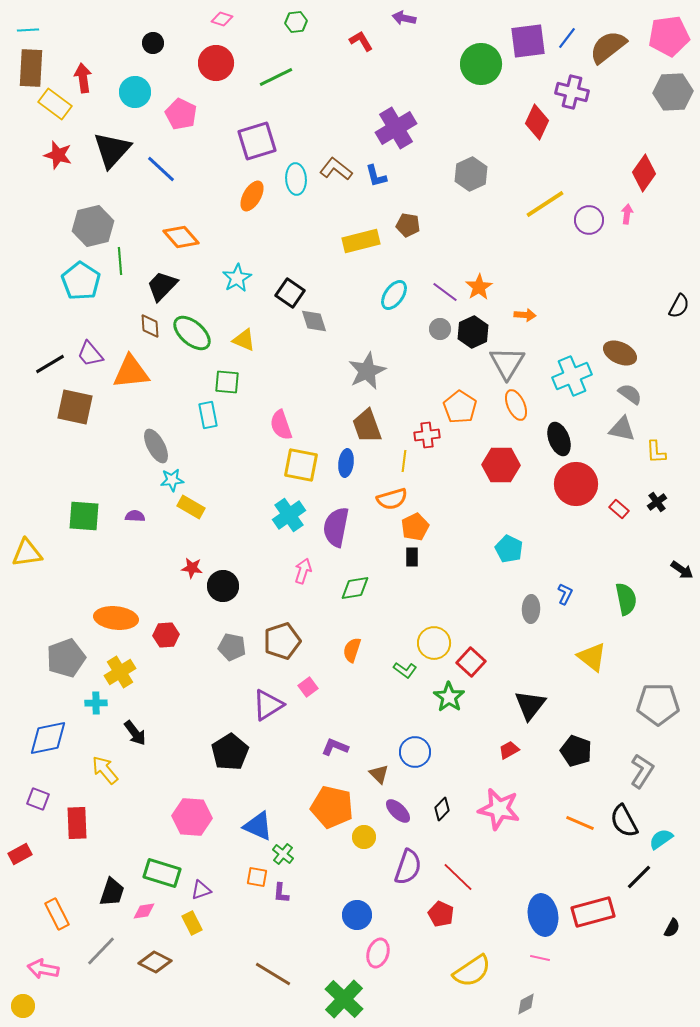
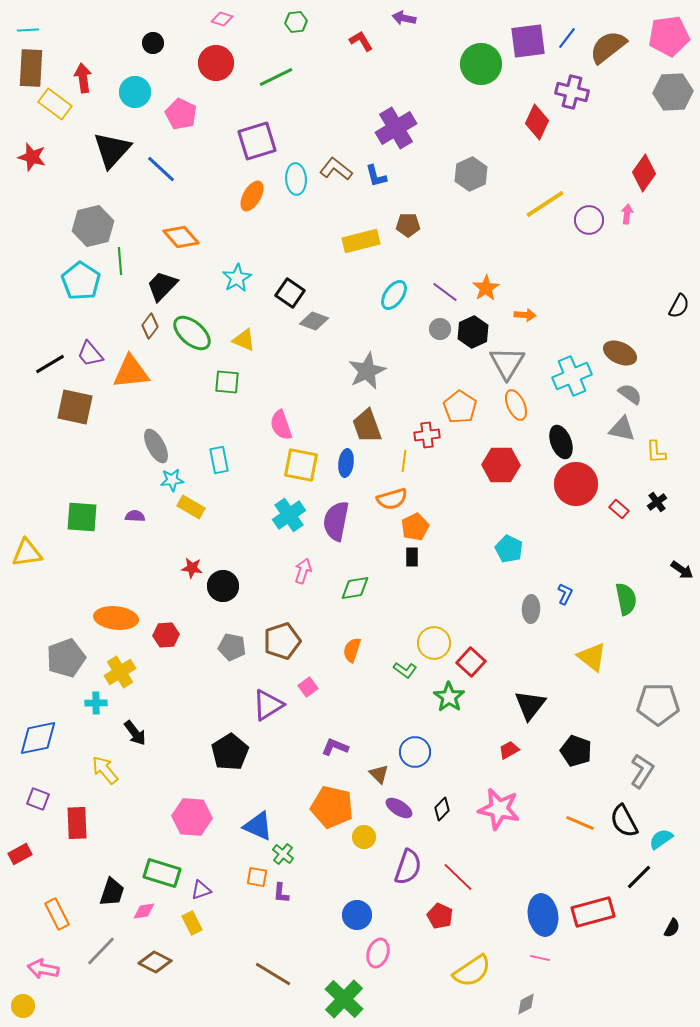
red star at (58, 155): moved 26 px left, 2 px down
brown pentagon at (408, 225): rotated 10 degrees counterclockwise
orange star at (479, 287): moved 7 px right, 1 px down
gray diamond at (314, 321): rotated 52 degrees counterclockwise
brown diamond at (150, 326): rotated 40 degrees clockwise
cyan rectangle at (208, 415): moved 11 px right, 45 px down
black ellipse at (559, 439): moved 2 px right, 3 px down
green square at (84, 516): moved 2 px left, 1 px down
purple semicircle at (336, 527): moved 6 px up
blue diamond at (48, 738): moved 10 px left
purple ellipse at (398, 811): moved 1 px right, 3 px up; rotated 12 degrees counterclockwise
red pentagon at (441, 914): moved 1 px left, 2 px down
